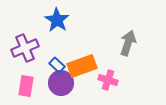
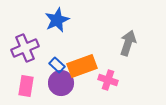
blue star: rotated 15 degrees clockwise
